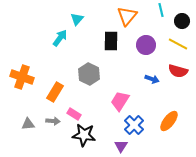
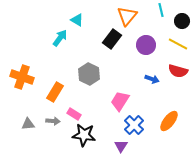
cyan triangle: moved 1 px down; rotated 40 degrees counterclockwise
black rectangle: moved 1 px right, 2 px up; rotated 36 degrees clockwise
